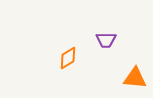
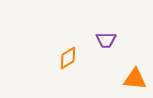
orange triangle: moved 1 px down
